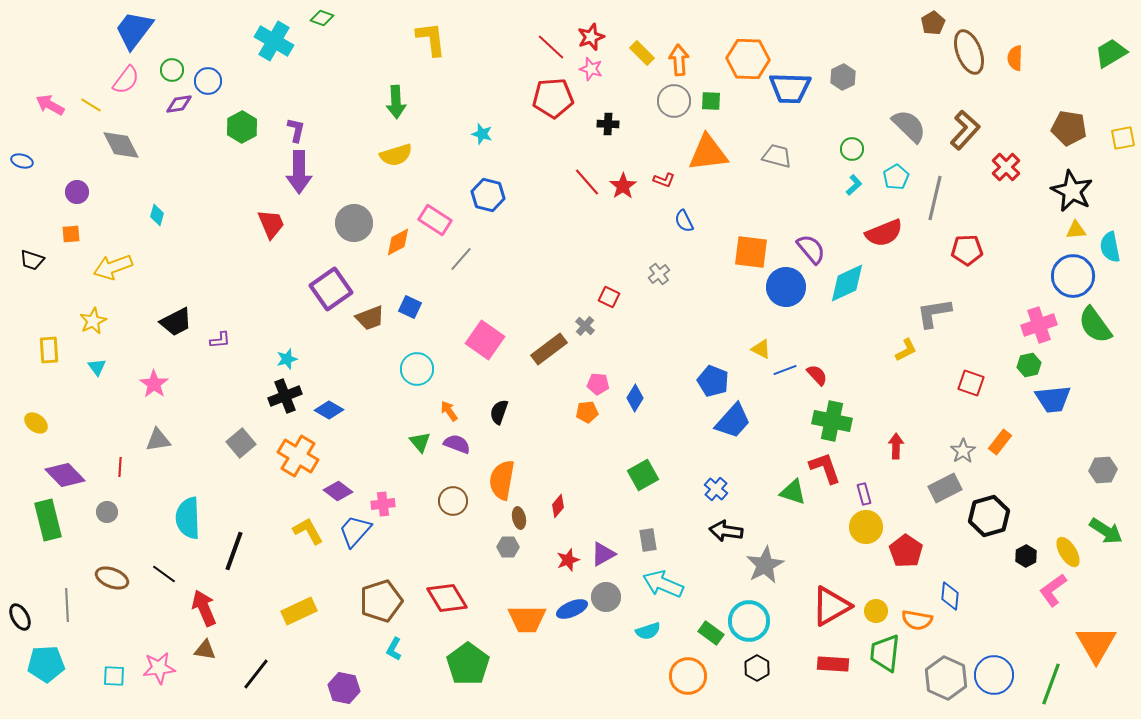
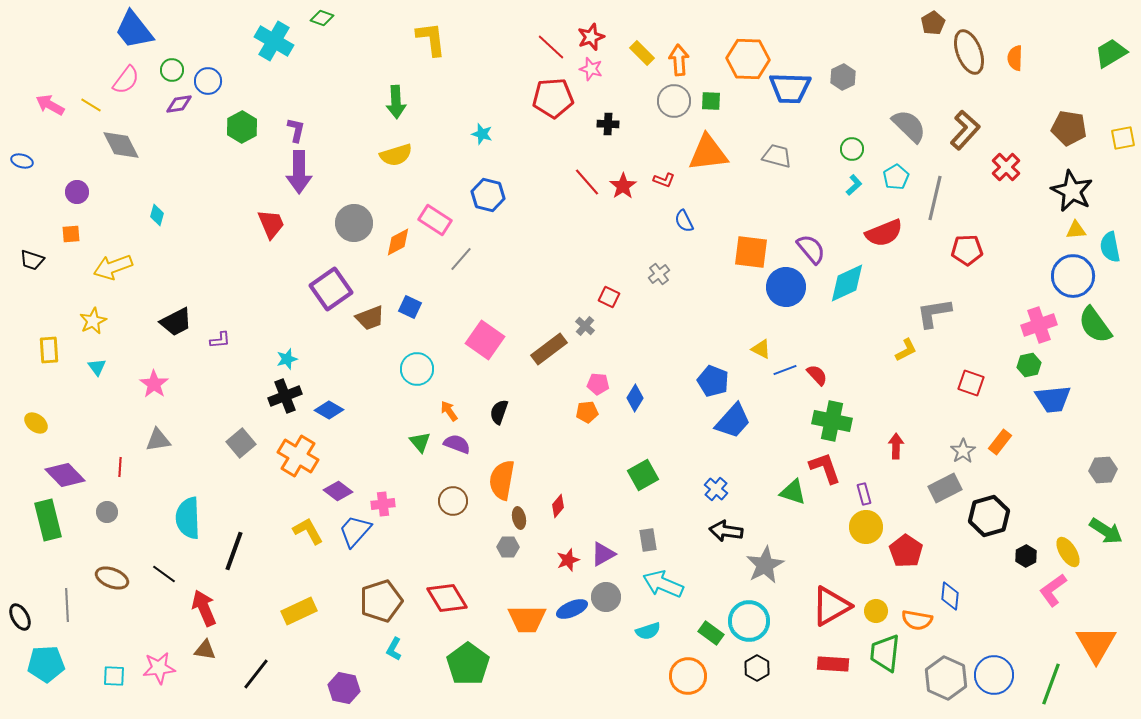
blue trapezoid at (134, 30): rotated 75 degrees counterclockwise
